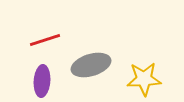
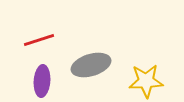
red line: moved 6 px left
yellow star: moved 2 px right, 2 px down
